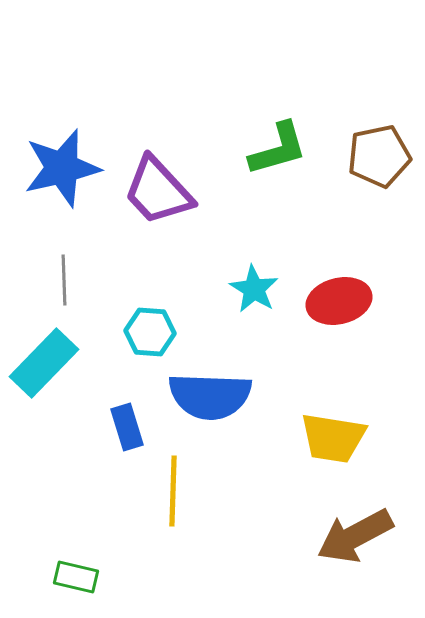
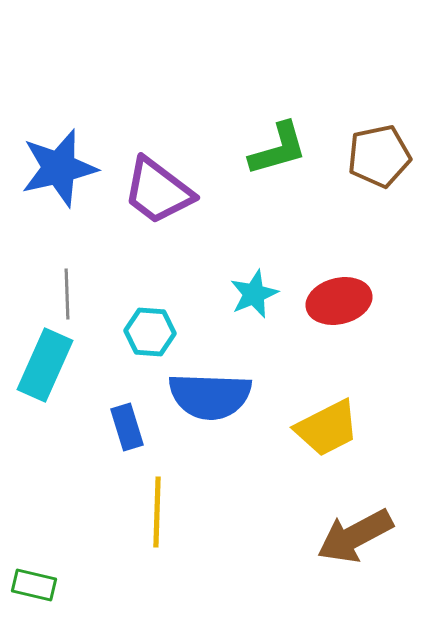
blue star: moved 3 px left
purple trapezoid: rotated 10 degrees counterclockwise
gray line: moved 3 px right, 14 px down
cyan star: moved 5 px down; rotated 18 degrees clockwise
cyan rectangle: moved 1 px right, 2 px down; rotated 20 degrees counterclockwise
yellow trapezoid: moved 6 px left, 10 px up; rotated 36 degrees counterclockwise
yellow line: moved 16 px left, 21 px down
green rectangle: moved 42 px left, 8 px down
